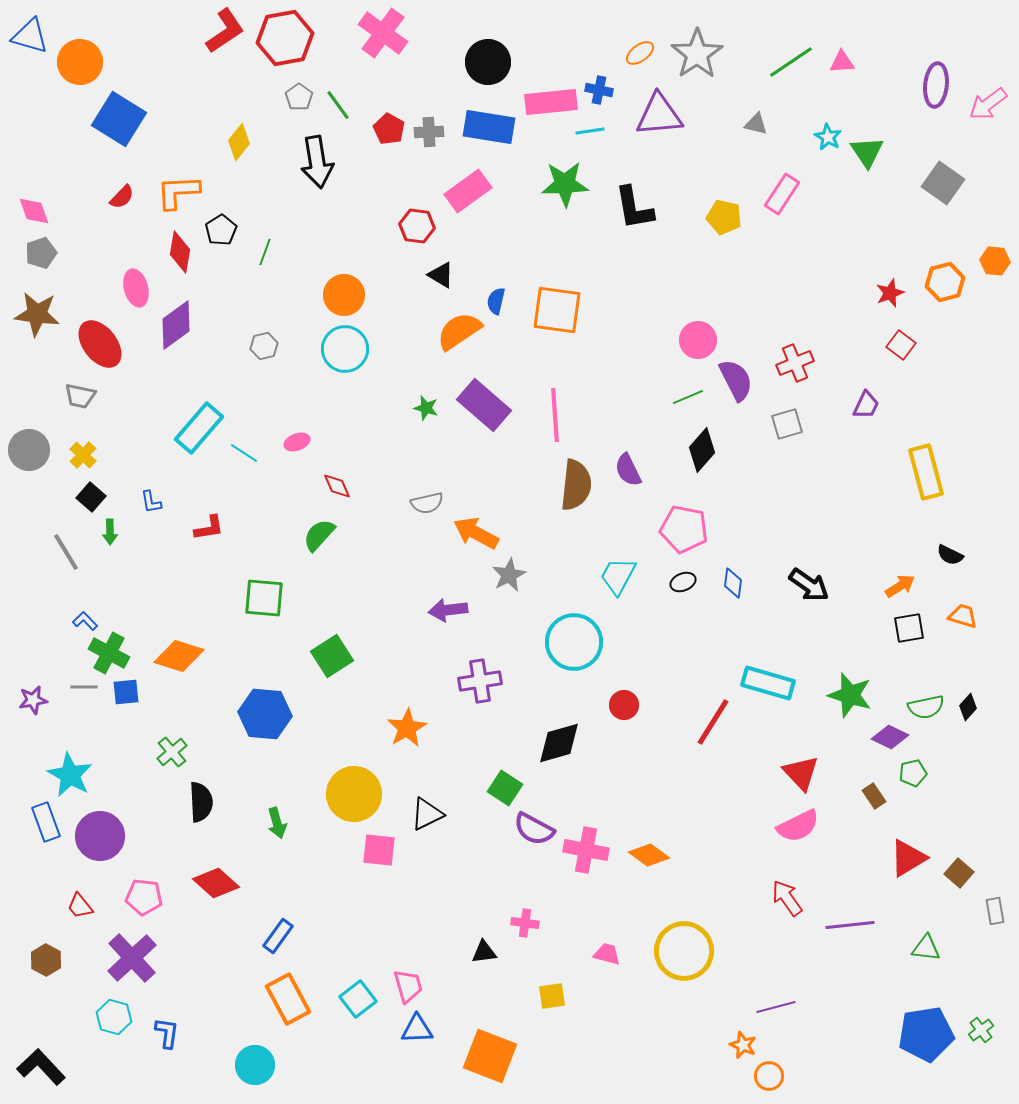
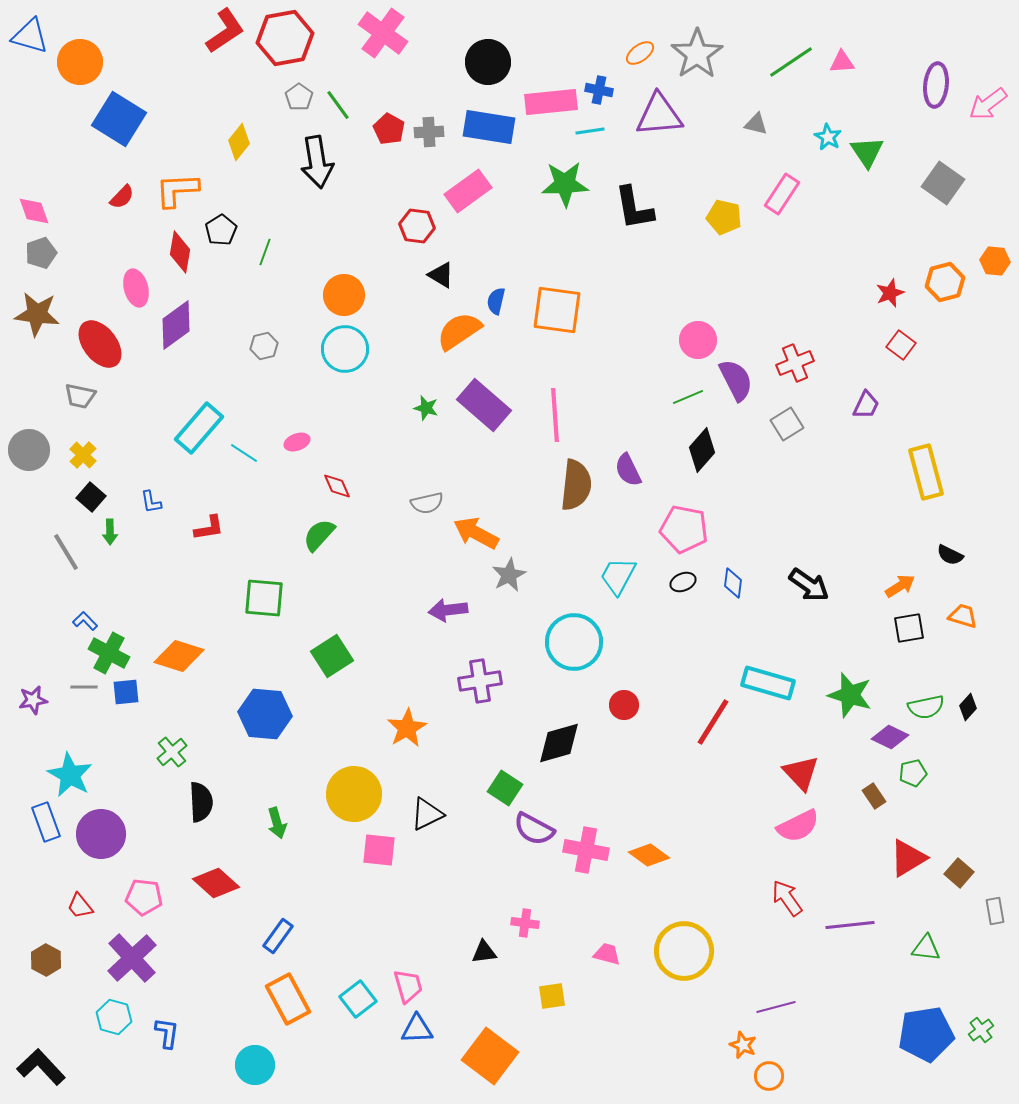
orange L-shape at (178, 192): moved 1 px left, 2 px up
gray square at (787, 424): rotated 16 degrees counterclockwise
purple circle at (100, 836): moved 1 px right, 2 px up
orange square at (490, 1056): rotated 16 degrees clockwise
